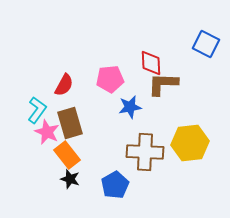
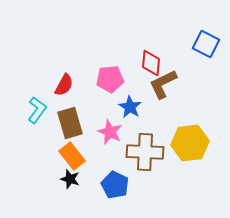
red diamond: rotated 8 degrees clockwise
brown L-shape: rotated 28 degrees counterclockwise
blue star: rotated 30 degrees counterclockwise
pink star: moved 63 px right
orange rectangle: moved 5 px right, 1 px down
blue pentagon: rotated 16 degrees counterclockwise
